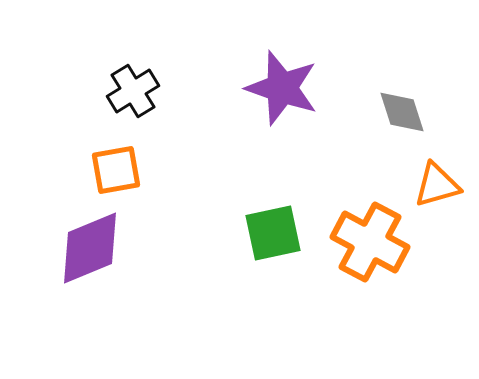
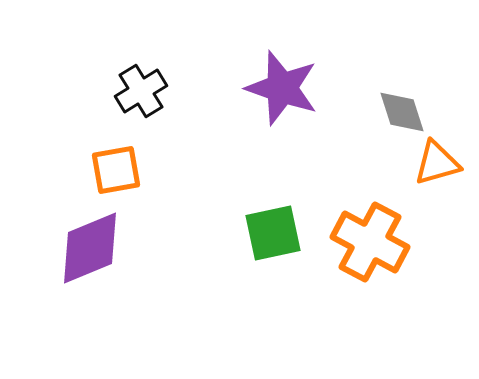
black cross: moved 8 px right
orange triangle: moved 22 px up
